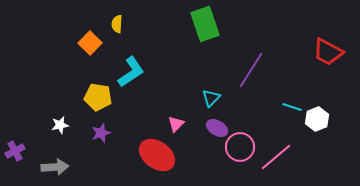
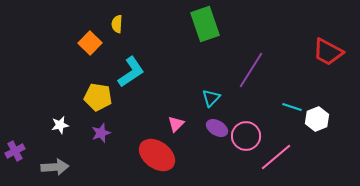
pink circle: moved 6 px right, 11 px up
